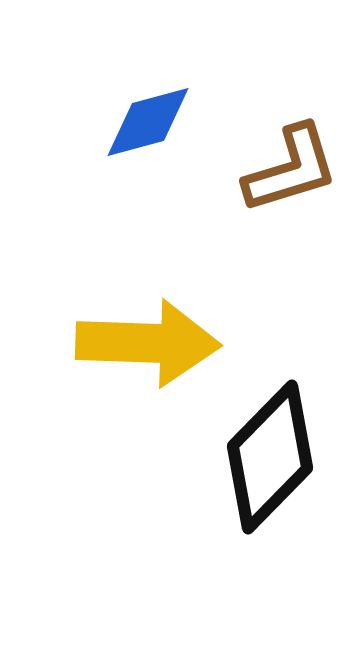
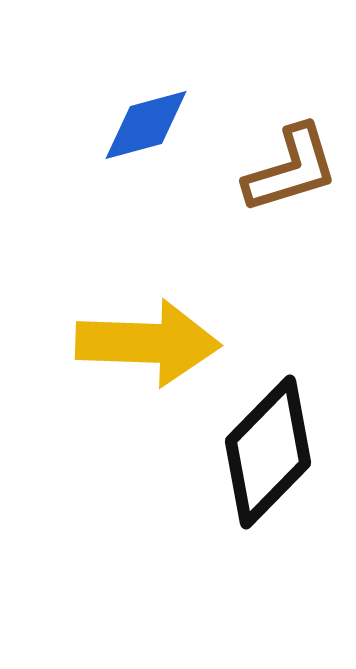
blue diamond: moved 2 px left, 3 px down
black diamond: moved 2 px left, 5 px up
